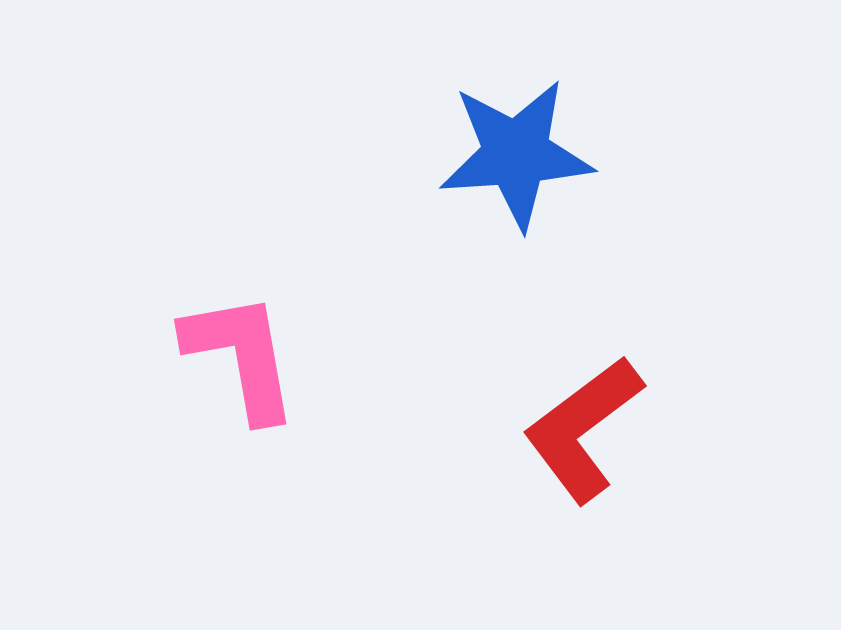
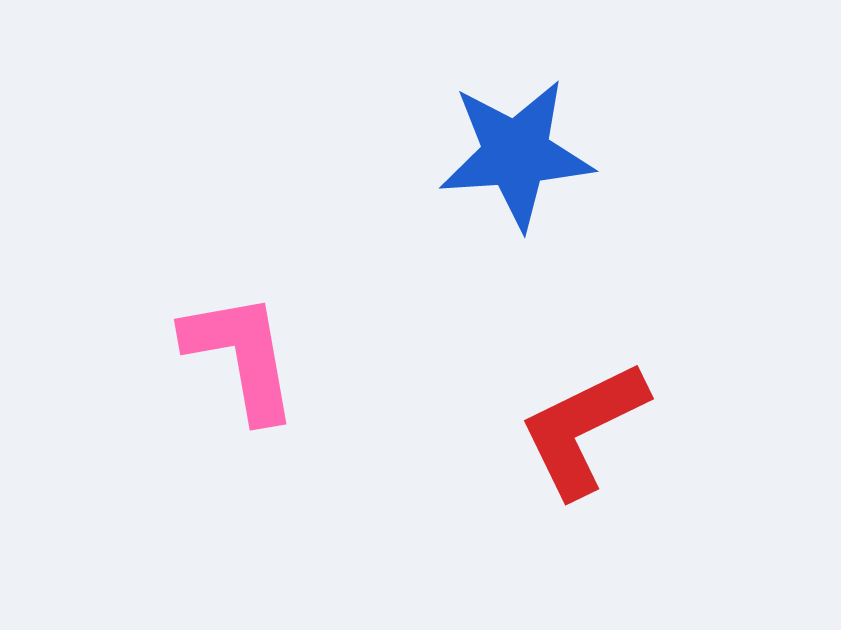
red L-shape: rotated 11 degrees clockwise
